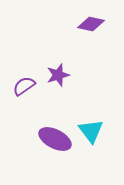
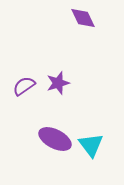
purple diamond: moved 8 px left, 6 px up; rotated 52 degrees clockwise
purple star: moved 8 px down
cyan triangle: moved 14 px down
